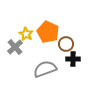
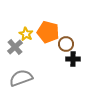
orange pentagon: rotated 10 degrees counterclockwise
gray semicircle: moved 24 px left, 9 px down
